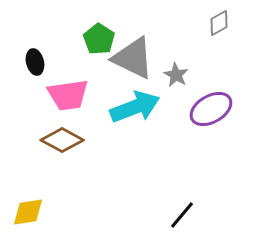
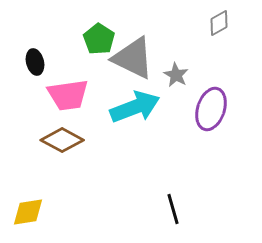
purple ellipse: rotated 42 degrees counterclockwise
black line: moved 9 px left, 6 px up; rotated 56 degrees counterclockwise
